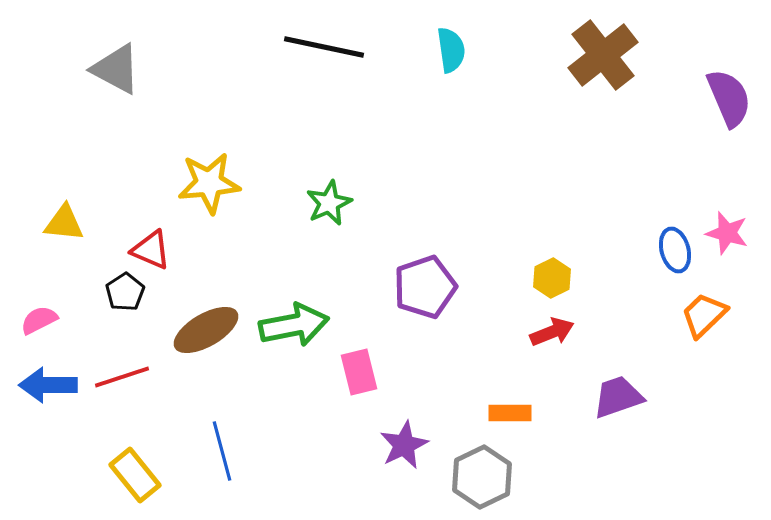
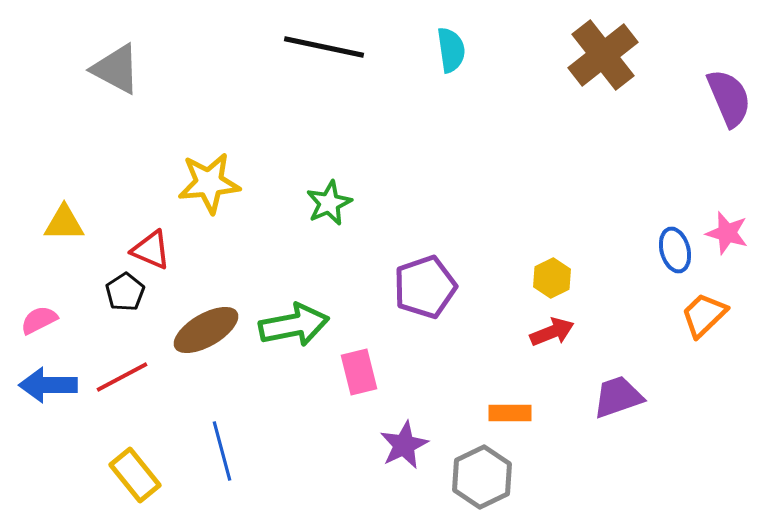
yellow triangle: rotated 6 degrees counterclockwise
red line: rotated 10 degrees counterclockwise
